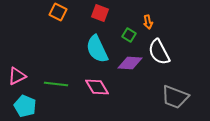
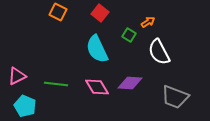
red square: rotated 18 degrees clockwise
orange arrow: rotated 112 degrees counterclockwise
purple diamond: moved 20 px down
